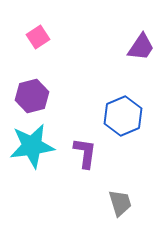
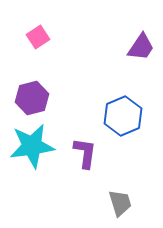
purple hexagon: moved 2 px down
